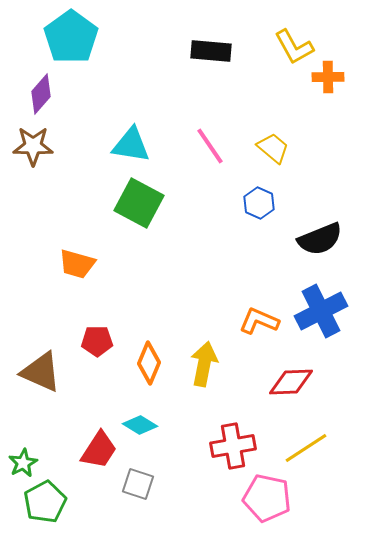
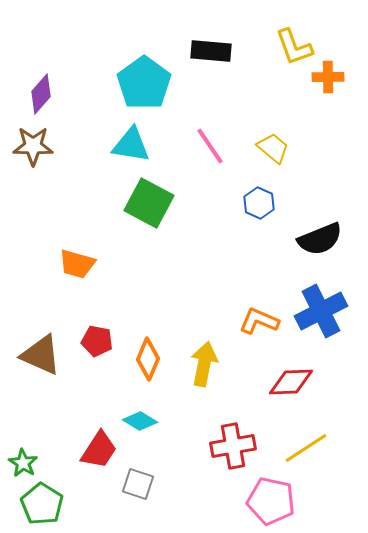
cyan pentagon: moved 73 px right, 46 px down
yellow L-shape: rotated 9 degrees clockwise
green square: moved 10 px right
red pentagon: rotated 12 degrees clockwise
orange diamond: moved 1 px left, 4 px up
brown triangle: moved 17 px up
cyan diamond: moved 4 px up
green star: rotated 12 degrees counterclockwise
pink pentagon: moved 4 px right, 3 px down
green pentagon: moved 3 px left, 2 px down; rotated 12 degrees counterclockwise
